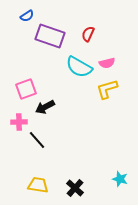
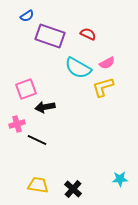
red semicircle: rotated 91 degrees clockwise
pink semicircle: rotated 14 degrees counterclockwise
cyan semicircle: moved 1 px left, 1 px down
yellow L-shape: moved 4 px left, 2 px up
black arrow: rotated 18 degrees clockwise
pink cross: moved 2 px left, 2 px down; rotated 14 degrees counterclockwise
black line: rotated 24 degrees counterclockwise
cyan star: rotated 21 degrees counterclockwise
black cross: moved 2 px left, 1 px down
